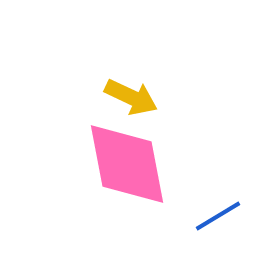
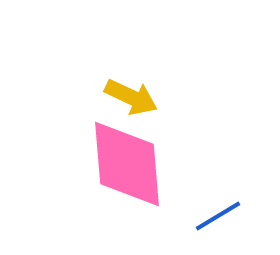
pink diamond: rotated 6 degrees clockwise
